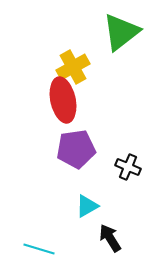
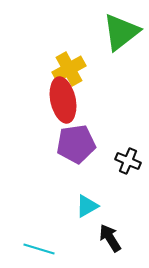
yellow cross: moved 4 px left, 2 px down
purple pentagon: moved 5 px up
black cross: moved 6 px up
